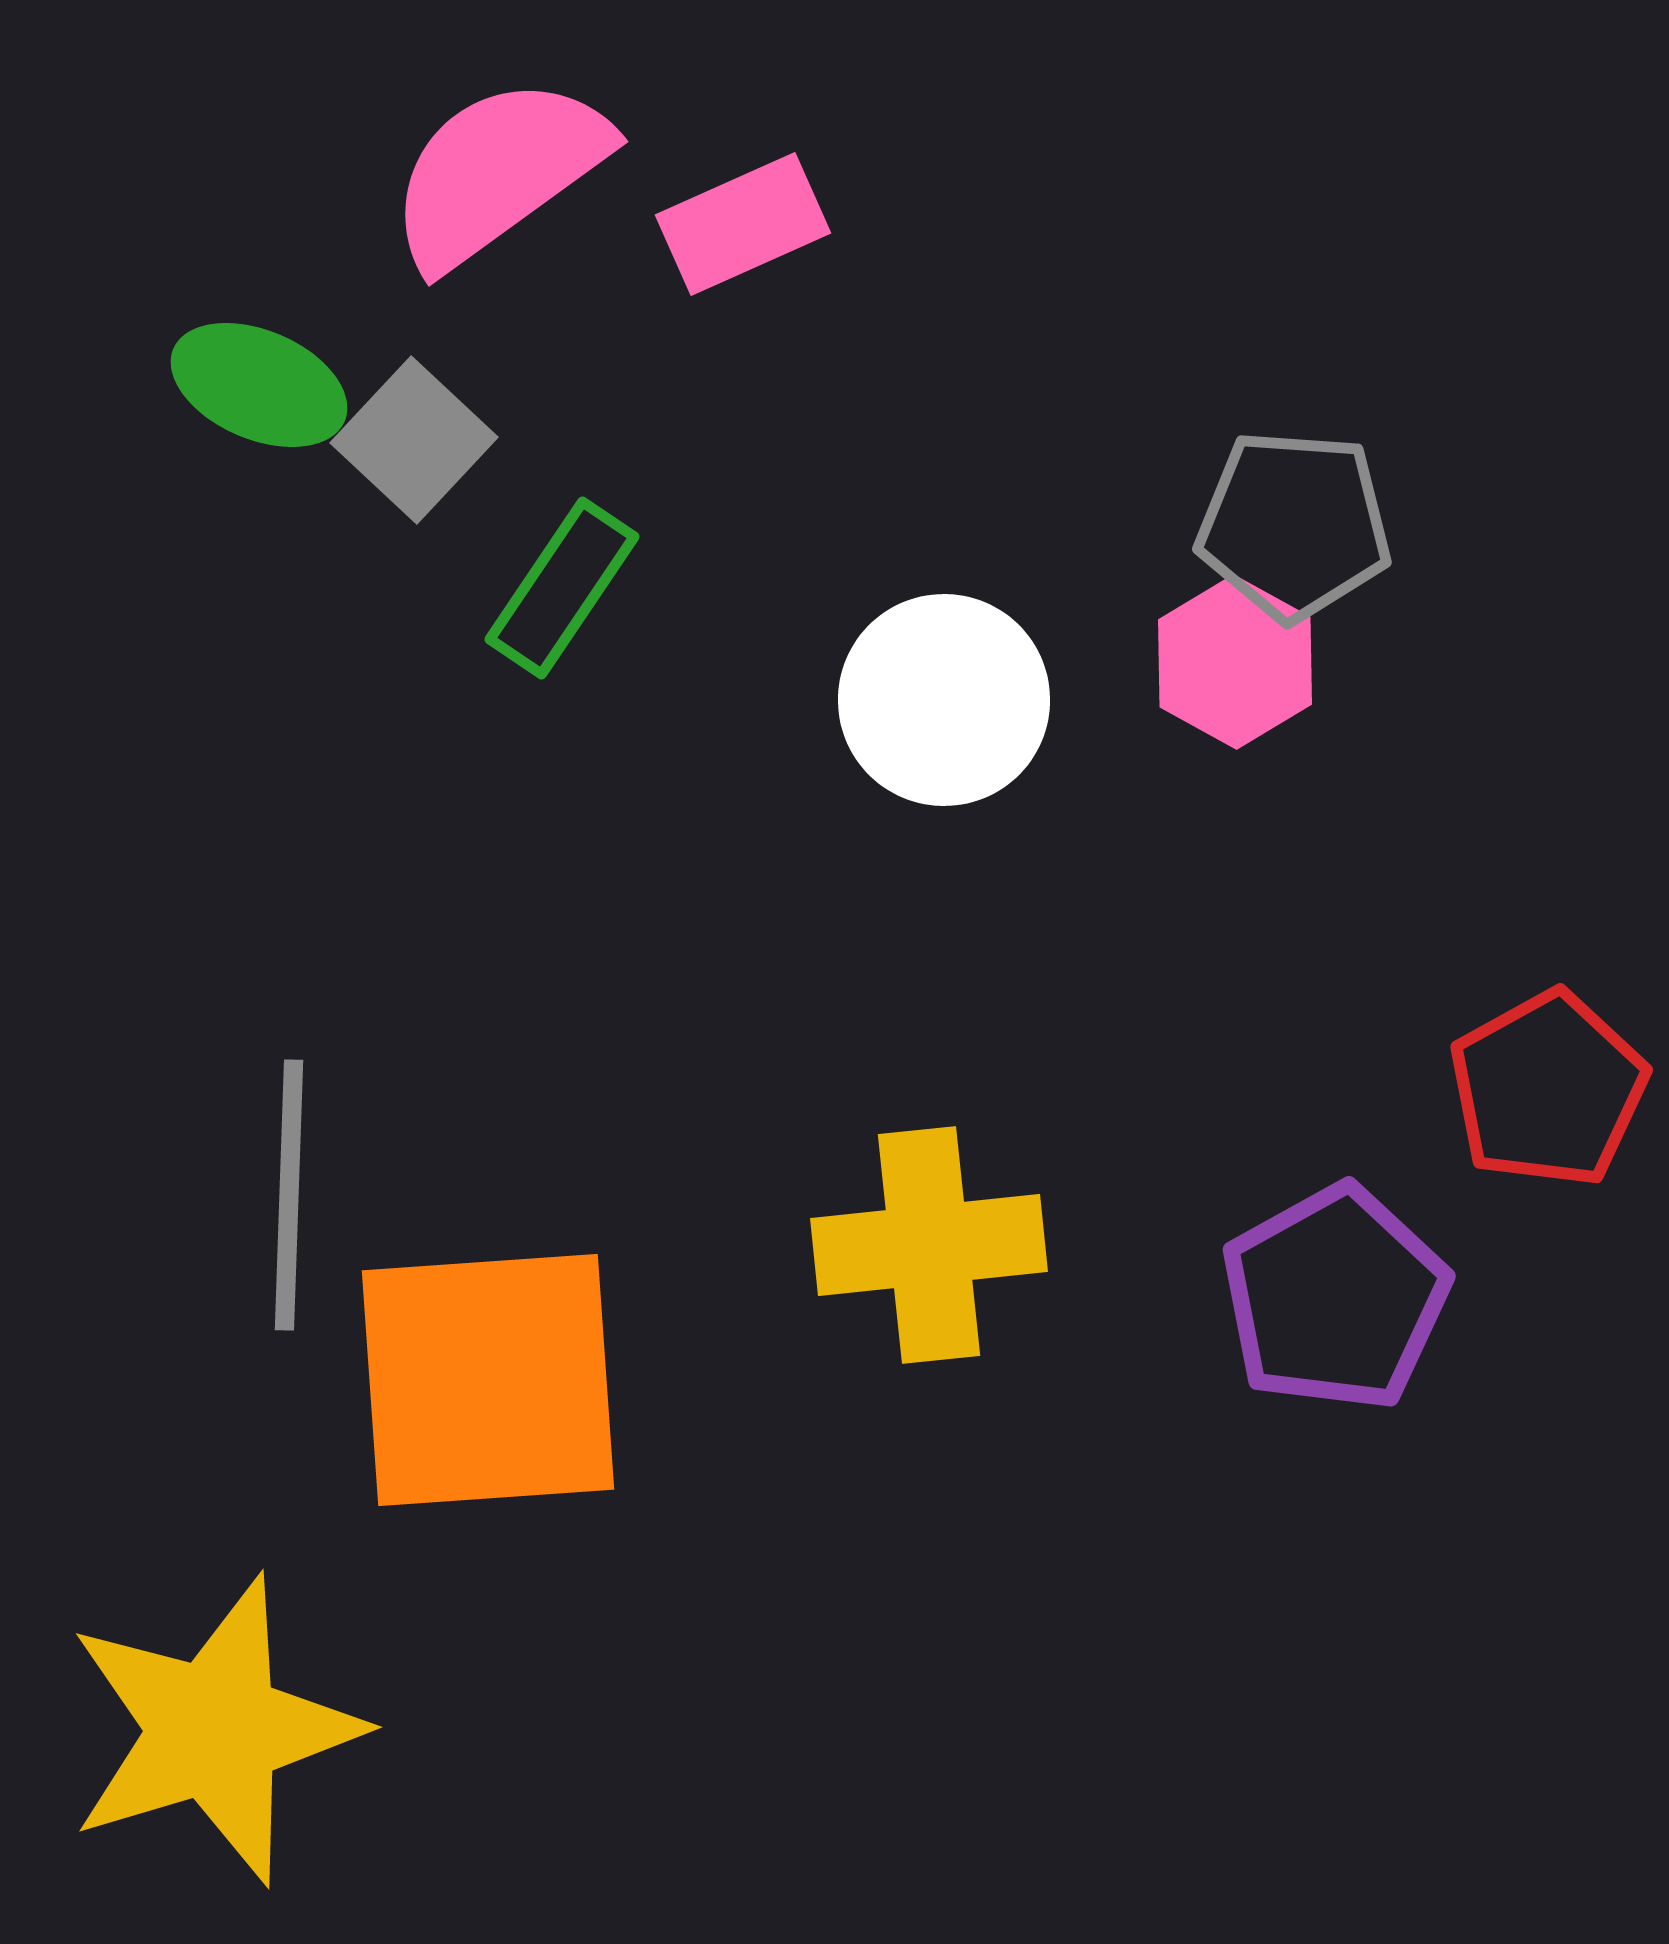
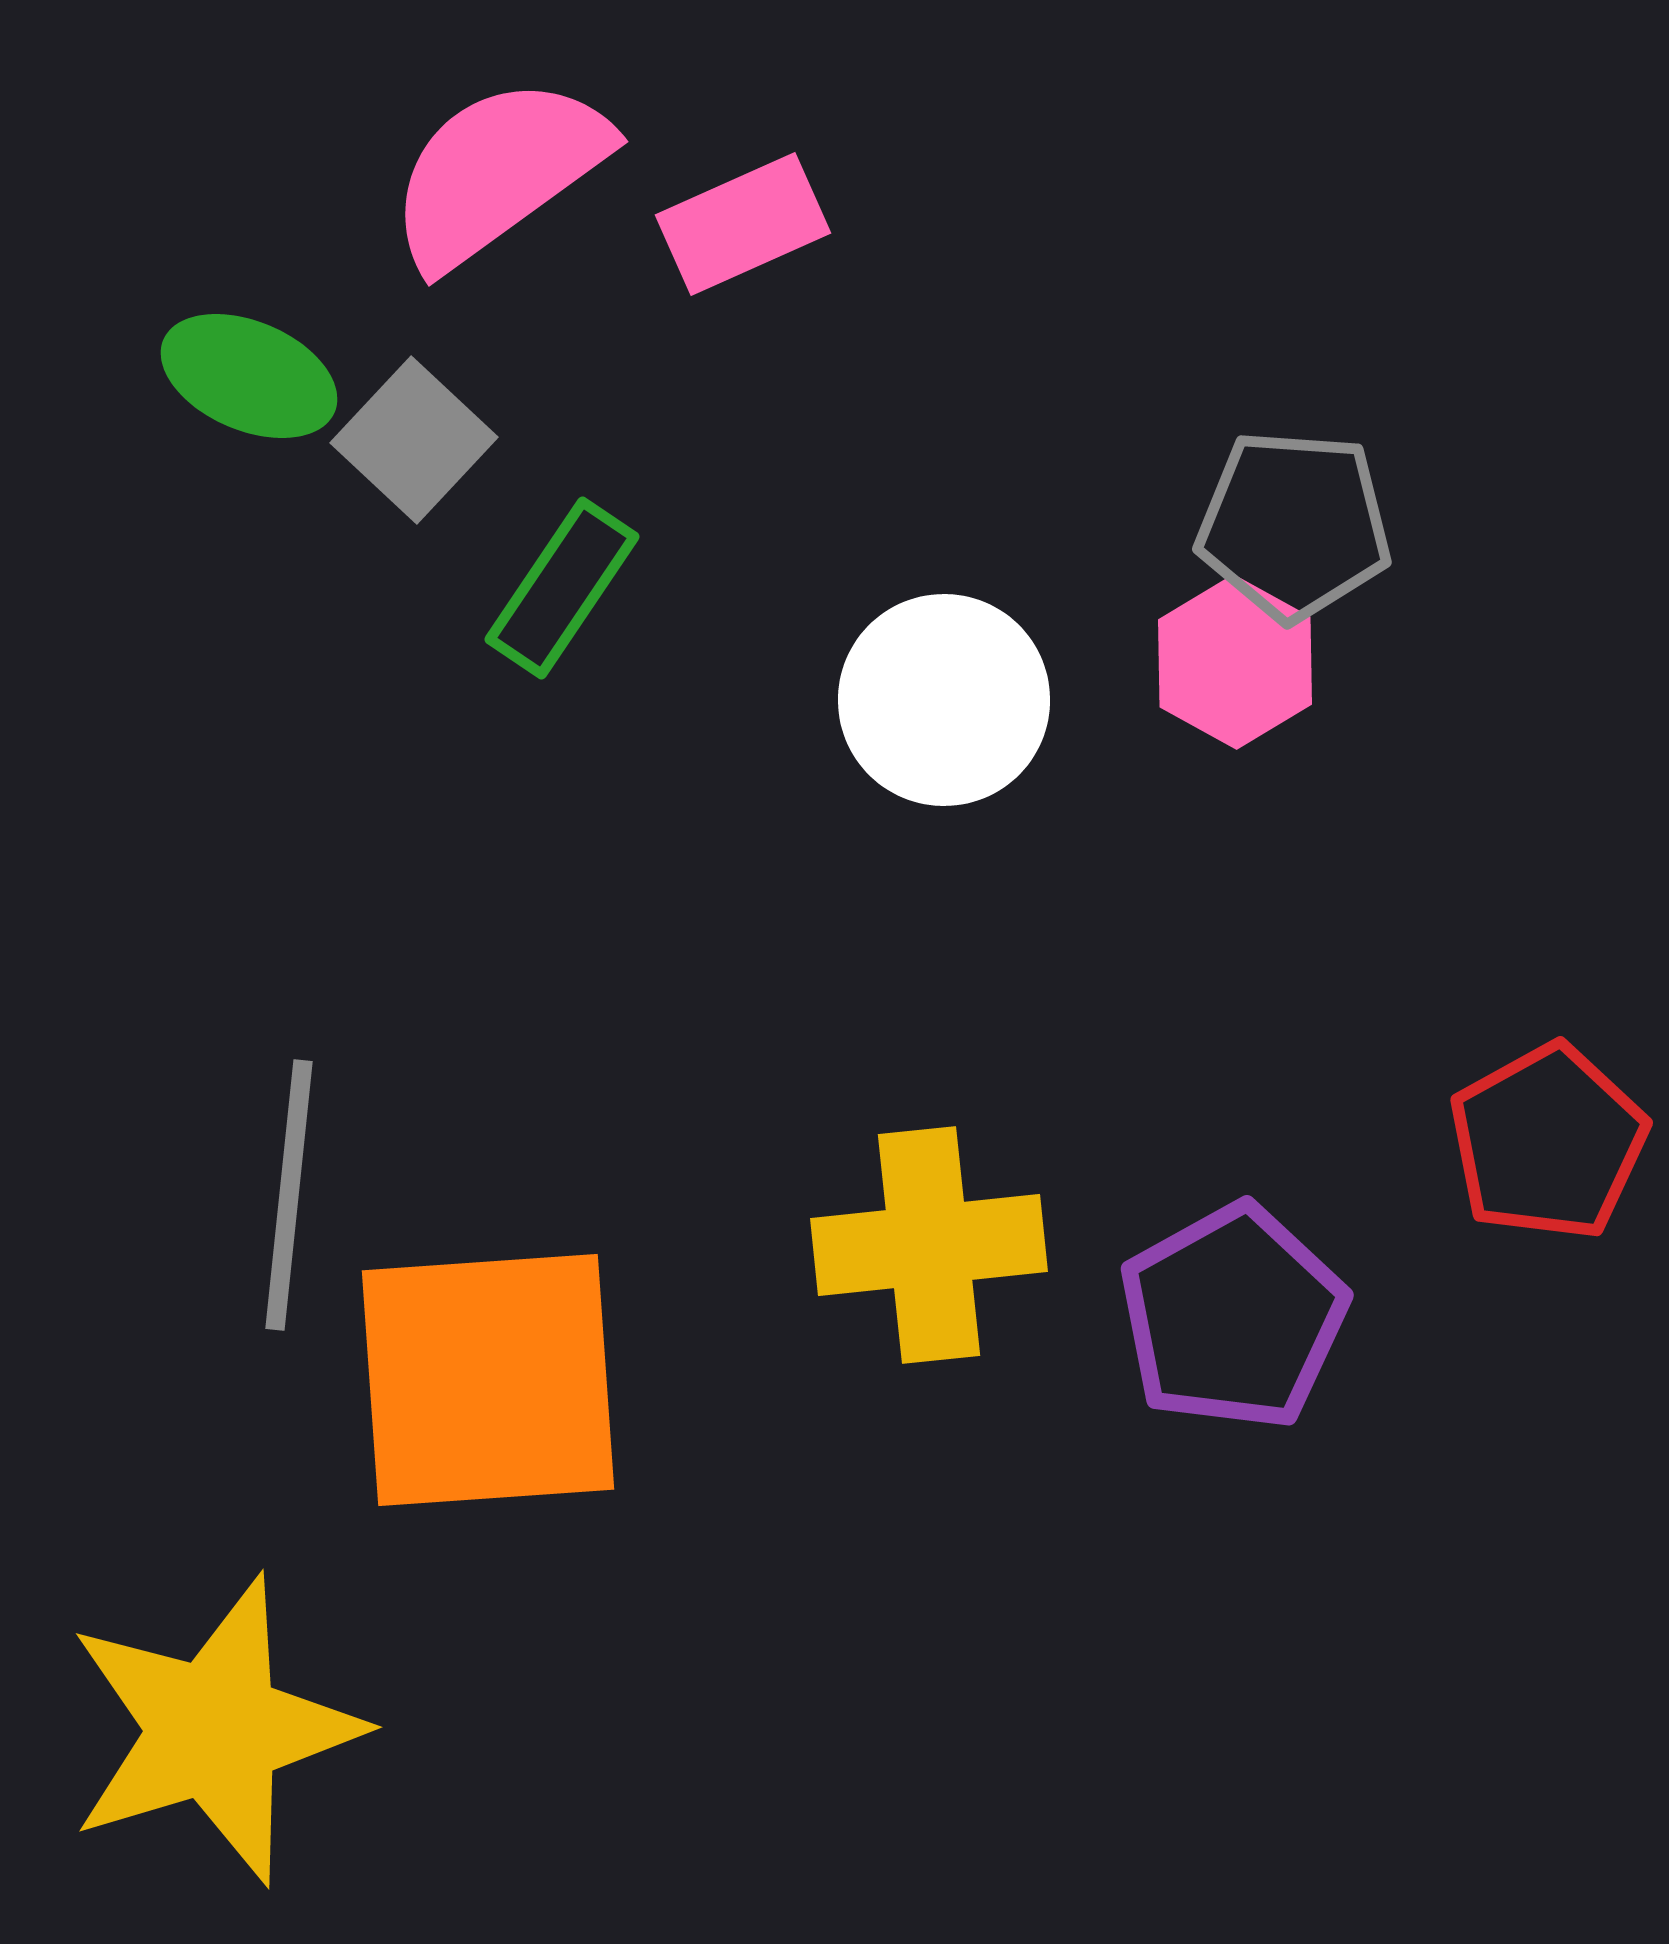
green ellipse: moved 10 px left, 9 px up
red pentagon: moved 53 px down
gray line: rotated 4 degrees clockwise
purple pentagon: moved 102 px left, 19 px down
